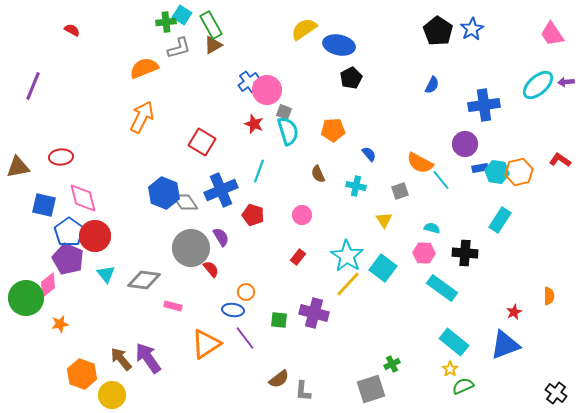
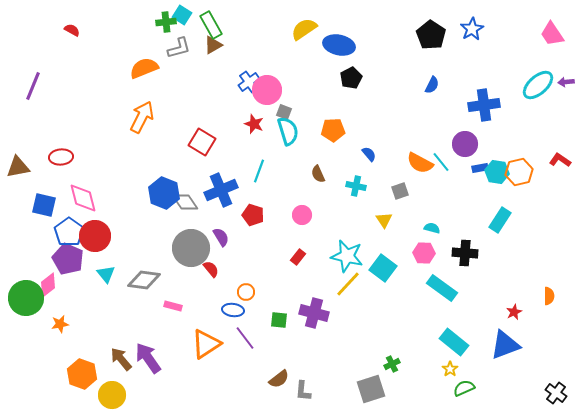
black pentagon at (438, 31): moved 7 px left, 4 px down
cyan line at (441, 180): moved 18 px up
cyan star at (347, 256): rotated 20 degrees counterclockwise
green semicircle at (463, 386): moved 1 px right, 2 px down
